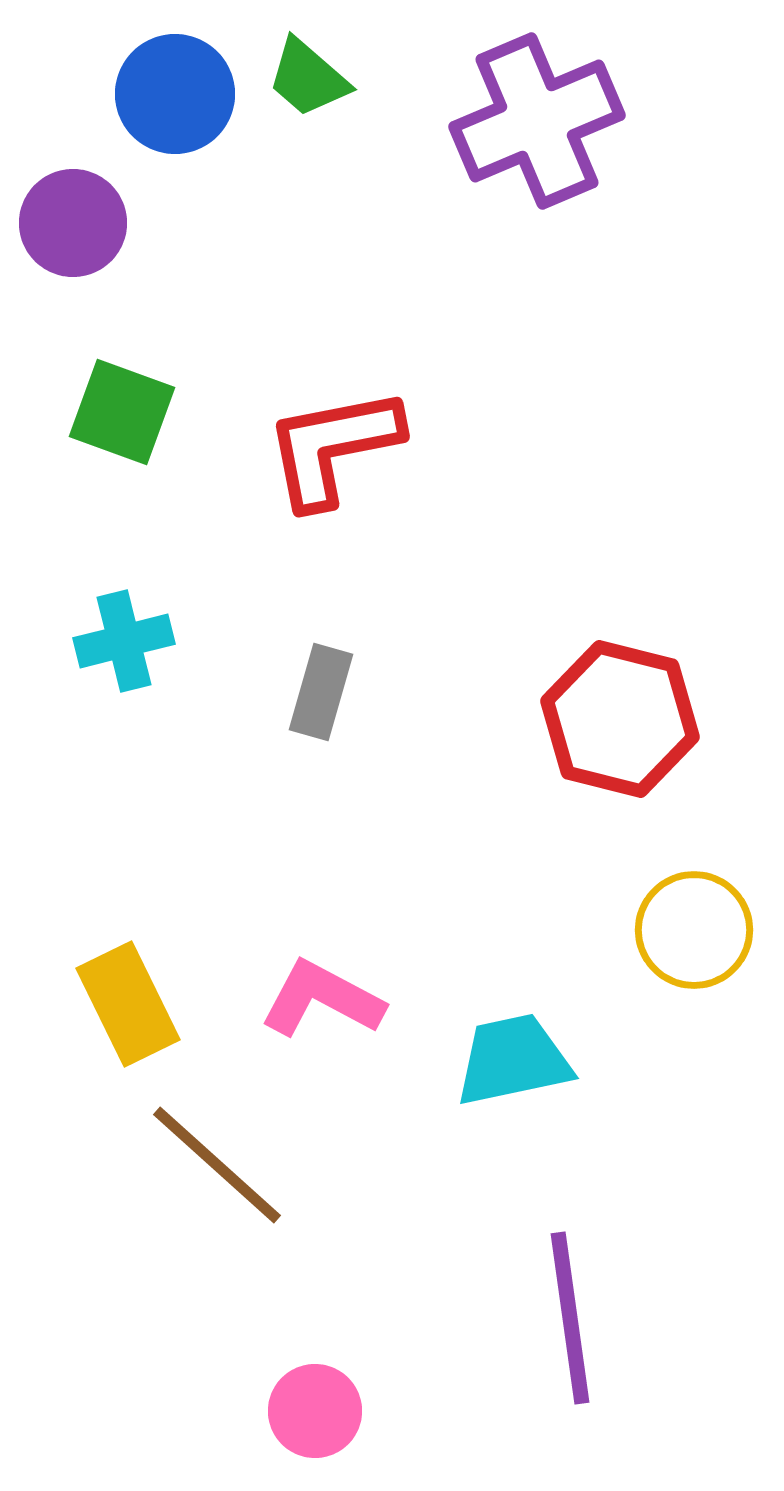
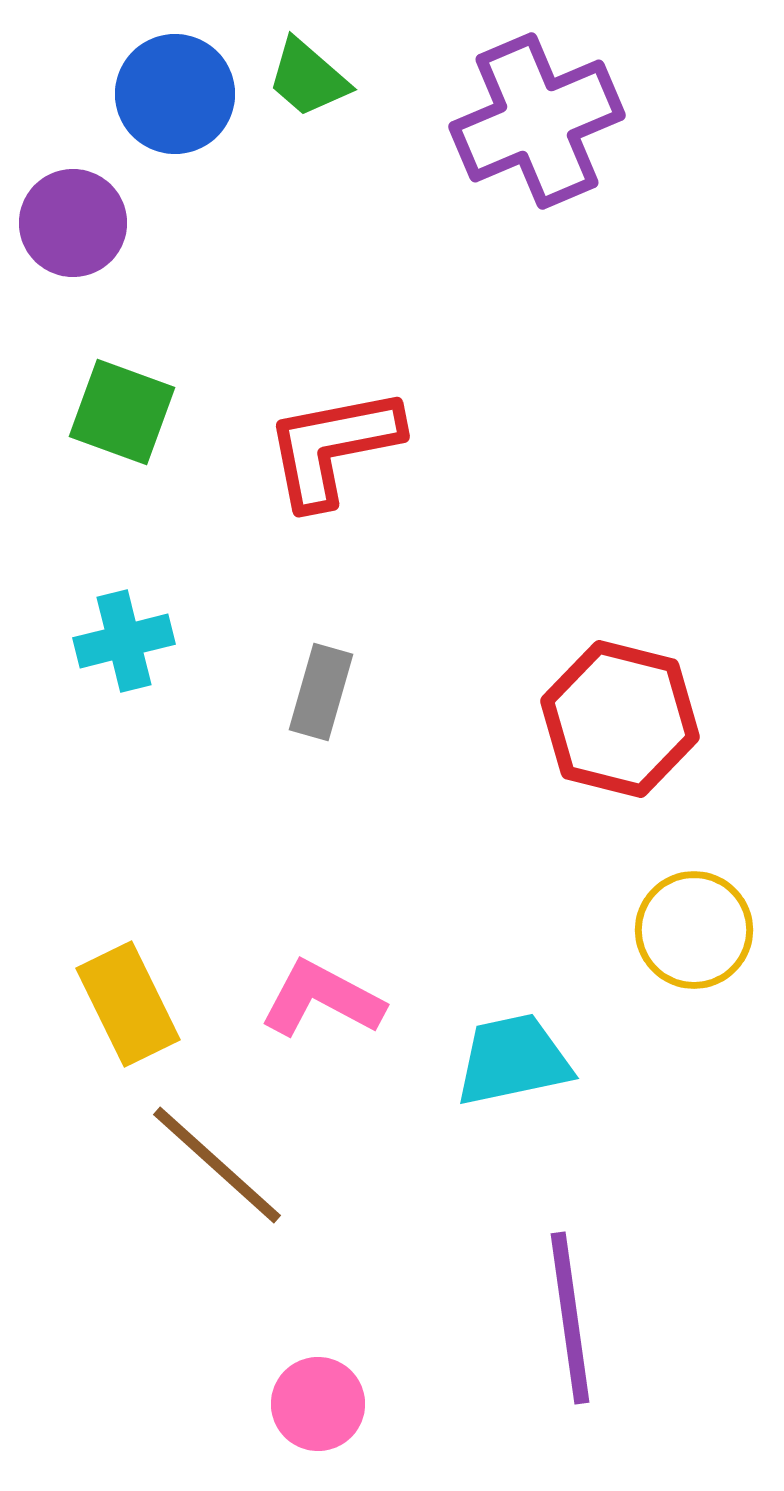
pink circle: moved 3 px right, 7 px up
